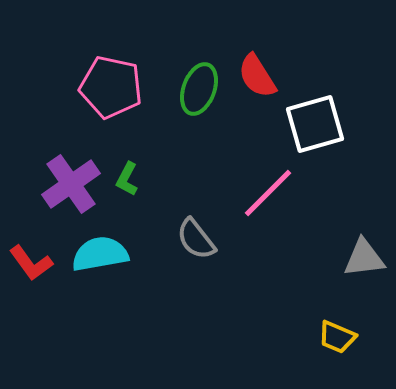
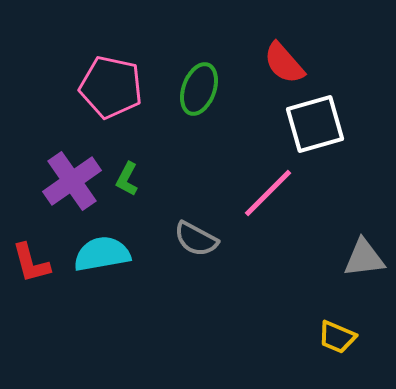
red semicircle: moved 27 px right, 13 px up; rotated 9 degrees counterclockwise
purple cross: moved 1 px right, 3 px up
gray semicircle: rotated 24 degrees counterclockwise
cyan semicircle: moved 2 px right
red L-shape: rotated 21 degrees clockwise
